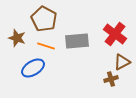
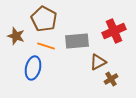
red cross: moved 1 px left, 3 px up; rotated 30 degrees clockwise
brown star: moved 1 px left, 2 px up
brown triangle: moved 24 px left
blue ellipse: rotated 45 degrees counterclockwise
brown cross: rotated 16 degrees counterclockwise
